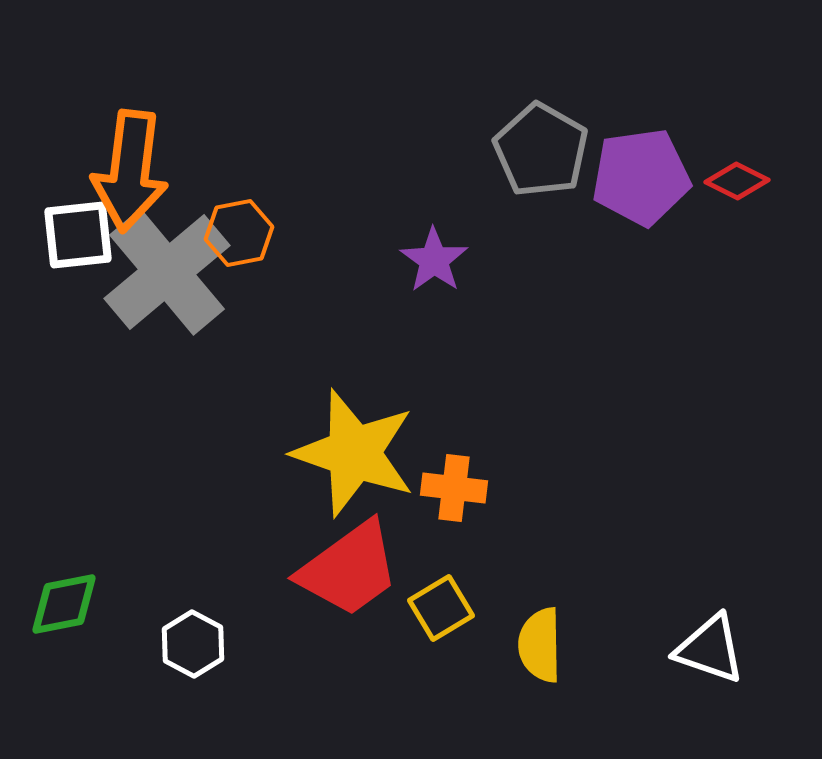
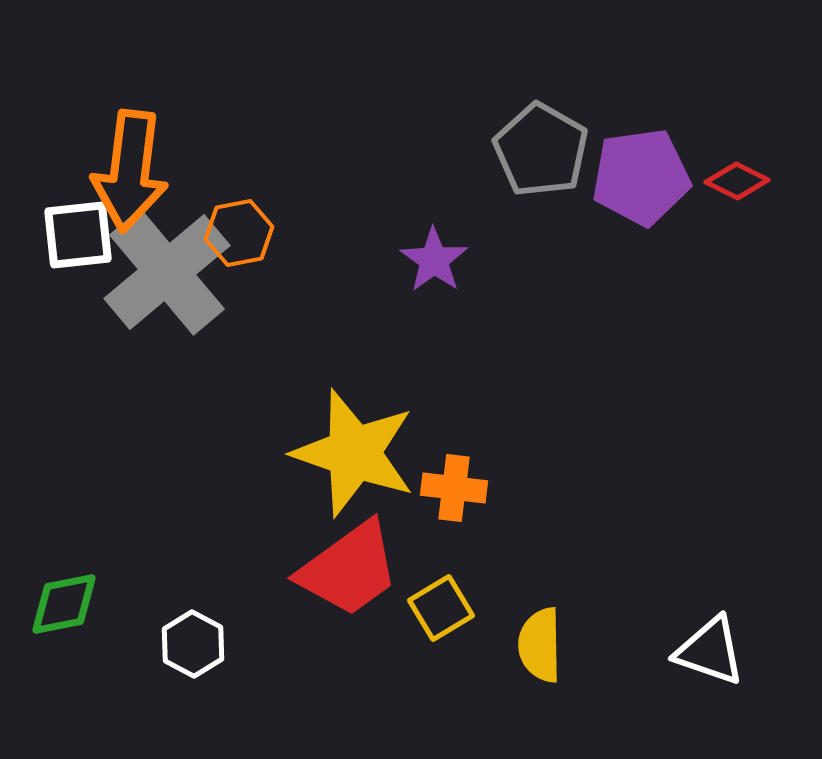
white triangle: moved 2 px down
